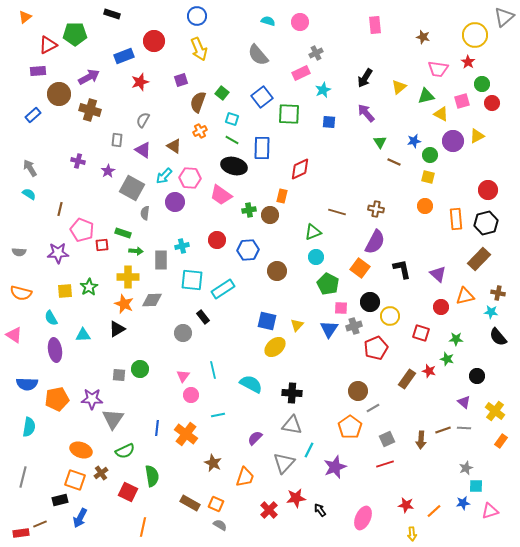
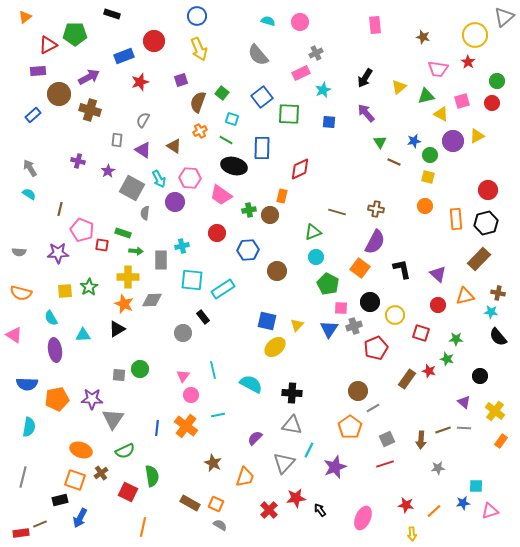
green circle at (482, 84): moved 15 px right, 3 px up
green line at (232, 140): moved 6 px left
cyan arrow at (164, 176): moved 5 px left, 3 px down; rotated 72 degrees counterclockwise
red circle at (217, 240): moved 7 px up
red square at (102, 245): rotated 16 degrees clockwise
red circle at (441, 307): moved 3 px left, 2 px up
yellow circle at (390, 316): moved 5 px right, 1 px up
black circle at (477, 376): moved 3 px right
orange cross at (186, 434): moved 8 px up
gray star at (466, 468): moved 28 px left; rotated 16 degrees clockwise
